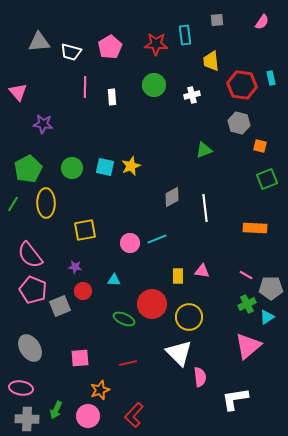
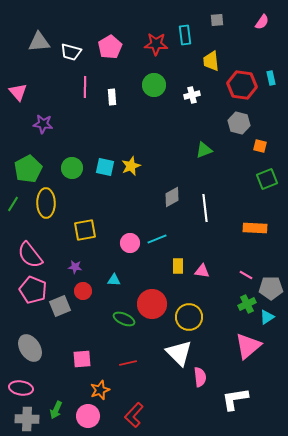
yellow rectangle at (178, 276): moved 10 px up
pink square at (80, 358): moved 2 px right, 1 px down
